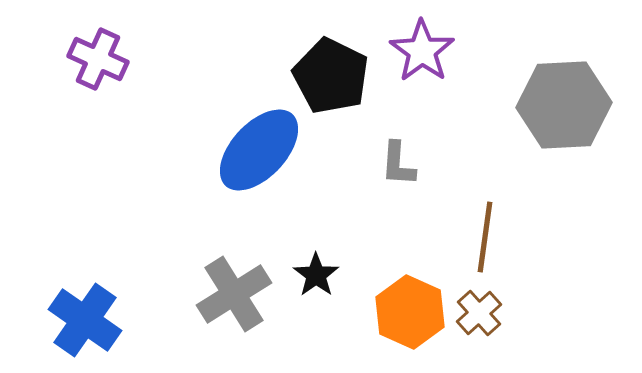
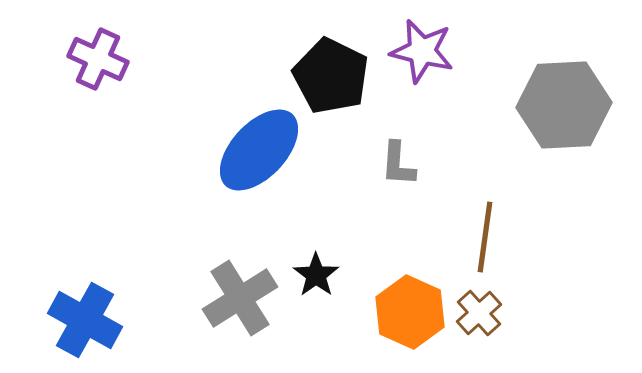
purple star: rotated 22 degrees counterclockwise
gray cross: moved 6 px right, 4 px down
blue cross: rotated 6 degrees counterclockwise
